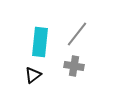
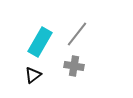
cyan rectangle: rotated 24 degrees clockwise
